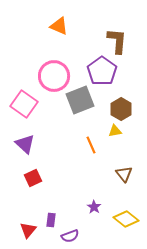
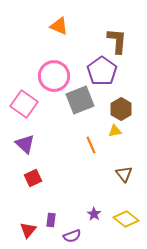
purple star: moved 7 px down
purple semicircle: moved 2 px right
